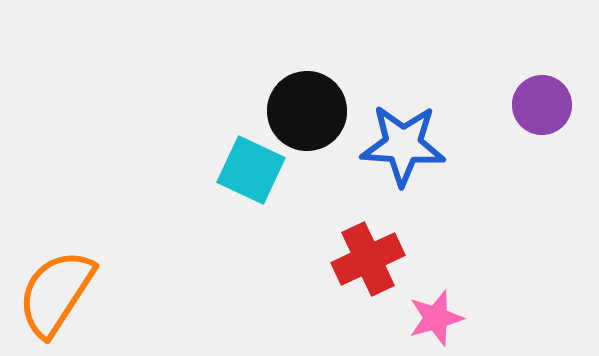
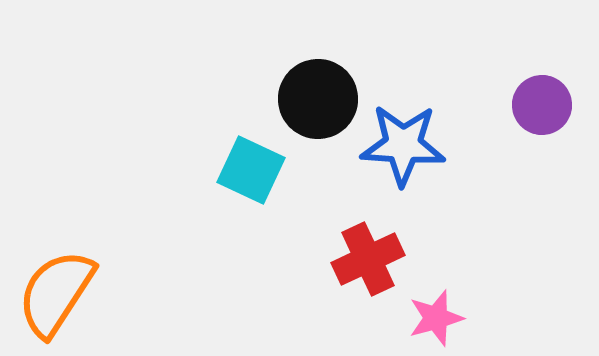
black circle: moved 11 px right, 12 px up
